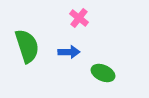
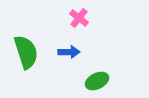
green semicircle: moved 1 px left, 6 px down
green ellipse: moved 6 px left, 8 px down; rotated 50 degrees counterclockwise
